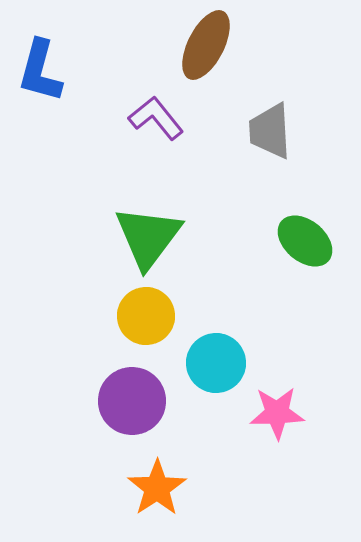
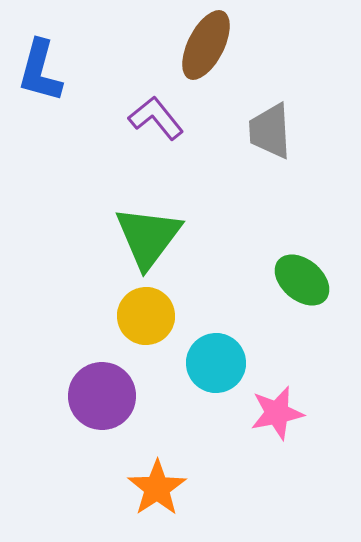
green ellipse: moved 3 px left, 39 px down
purple circle: moved 30 px left, 5 px up
pink star: rotated 10 degrees counterclockwise
